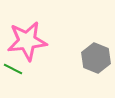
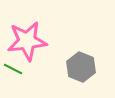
gray hexagon: moved 15 px left, 9 px down
